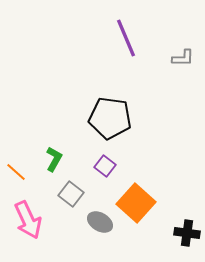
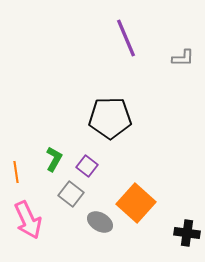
black pentagon: rotated 9 degrees counterclockwise
purple square: moved 18 px left
orange line: rotated 40 degrees clockwise
